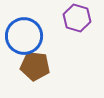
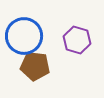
purple hexagon: moved 22 px down
